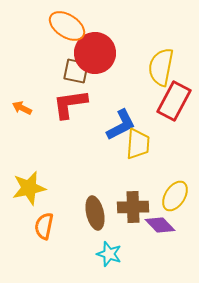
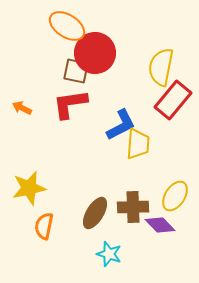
red rectangle: moved 1 px left, 1 px up; rotated 12 degrees clockwise
brown ellipse: rotated 44 degrees clockwise
